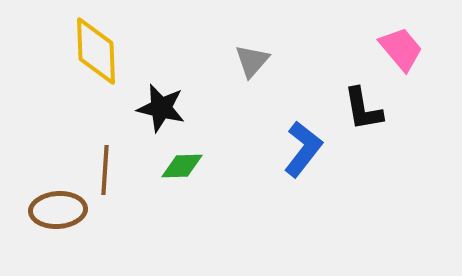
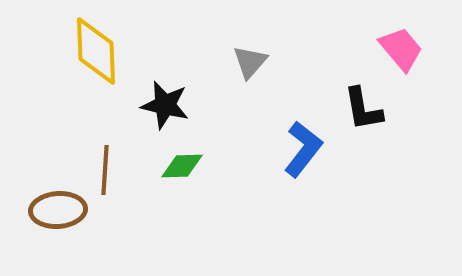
gray triangle: moved 2 px left, 1 px down
black star: moved 4 px right, 3 px up
